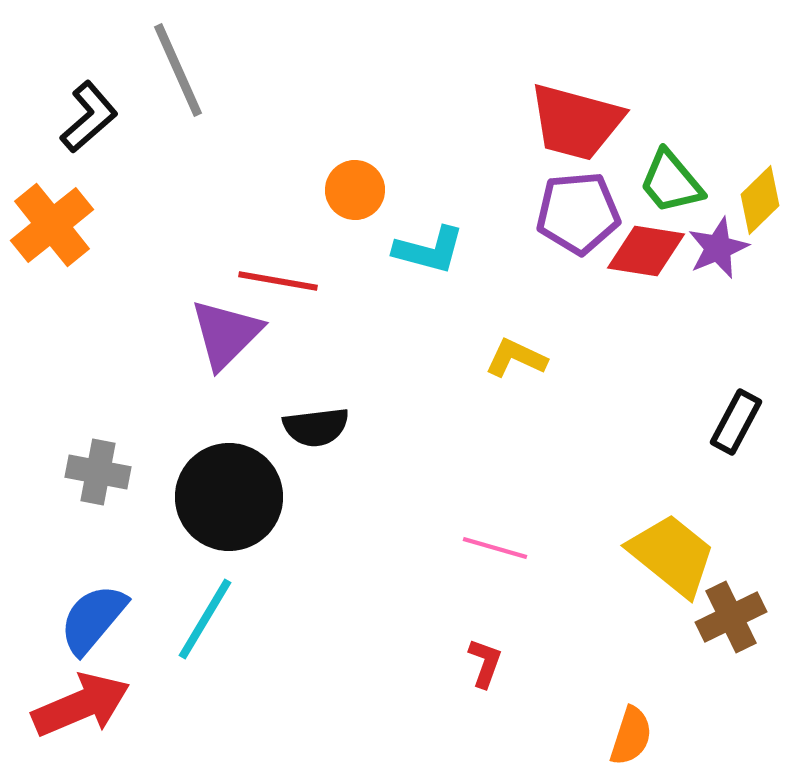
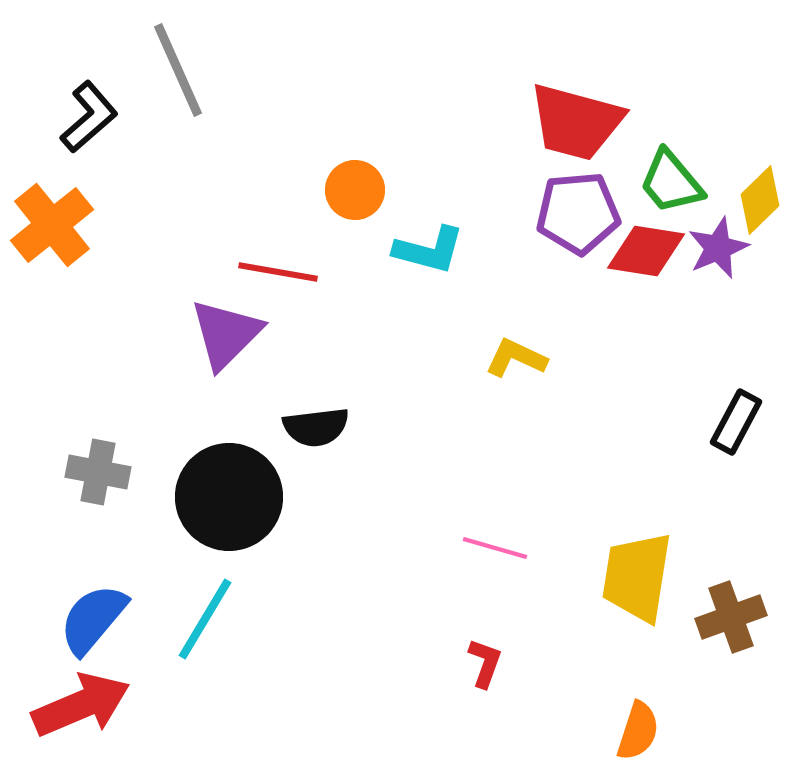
red line: moved 9 px up
yellow trapezoid: moved 35 px left, 22 px down; rotated 120 degrees counterclockwise
brown cross: rotated 6 degrees clockwise
orange semicircle: moved 7 px right, 5 px up
